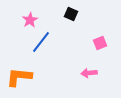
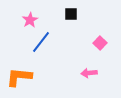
black square: rotated 24 degrees counterclockwise
pink square: rotated 24 degrees counterclockwise
